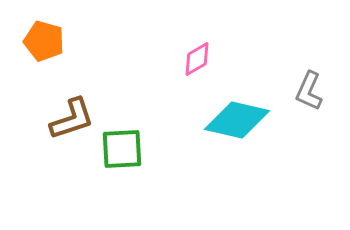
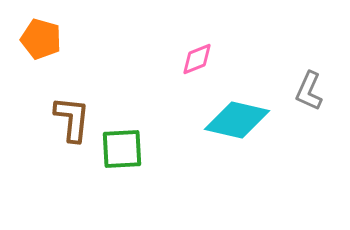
orange pentagon: moved 3 px left, 2 px up
pink diamond: rotated 9 degrees clockwise
brown L-shape: rotated 66 degrees counterclockwise
